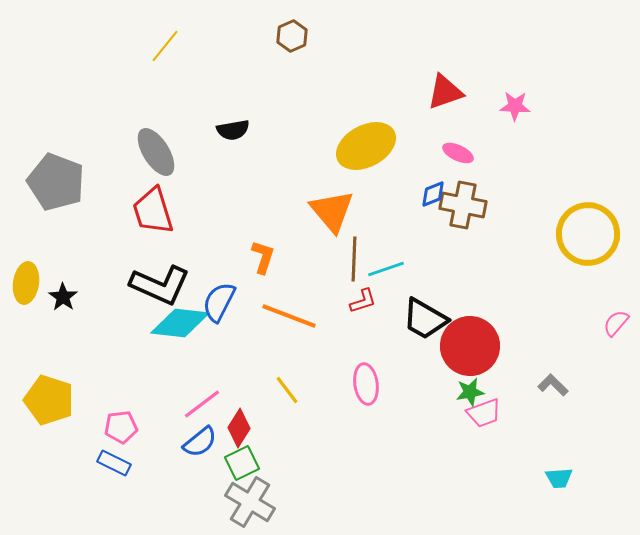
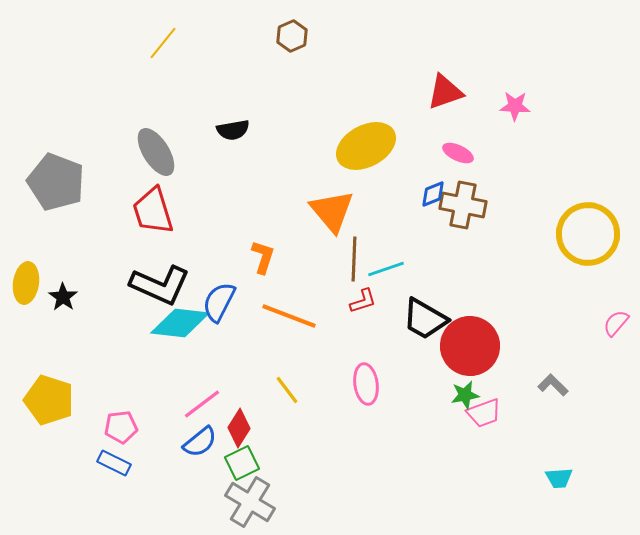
yellow line at (165, 46): moved 2 px left, 3 px up
green star at (470, 392): moved 5 px left, 3 px down
